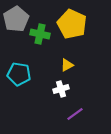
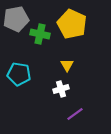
gray pentagon: rotated 20 degrees clockwise
yellow triangle: rotated 32 degrees counterclockwise
